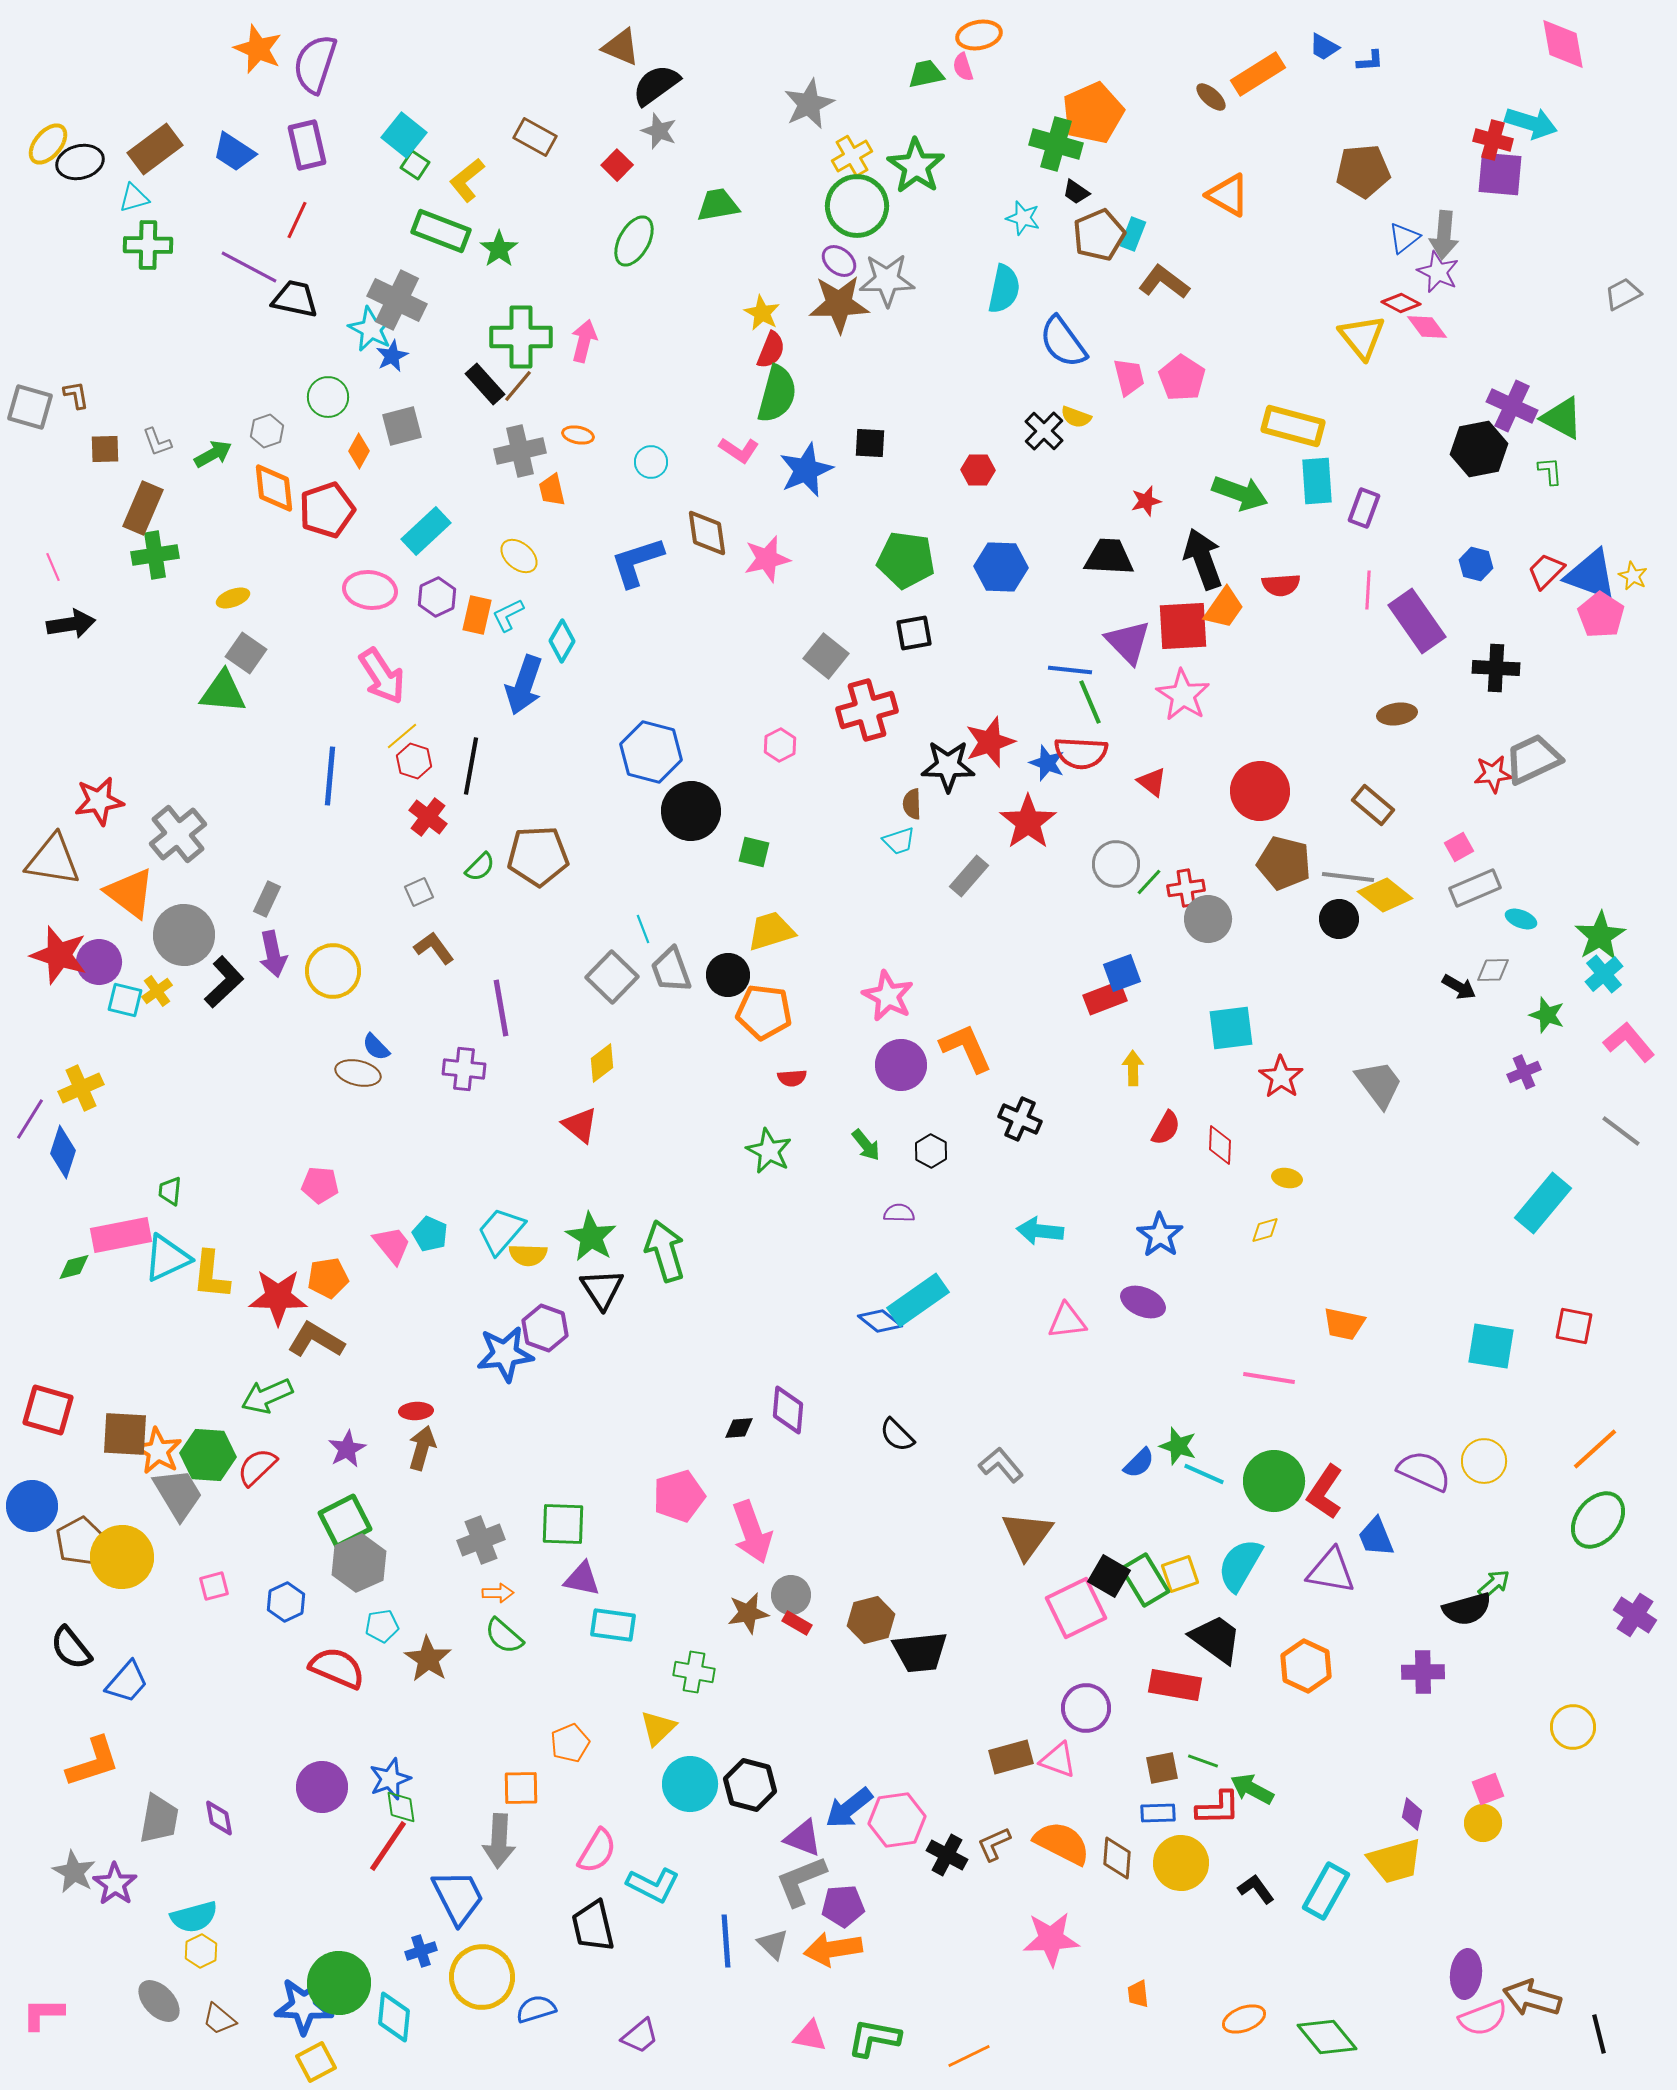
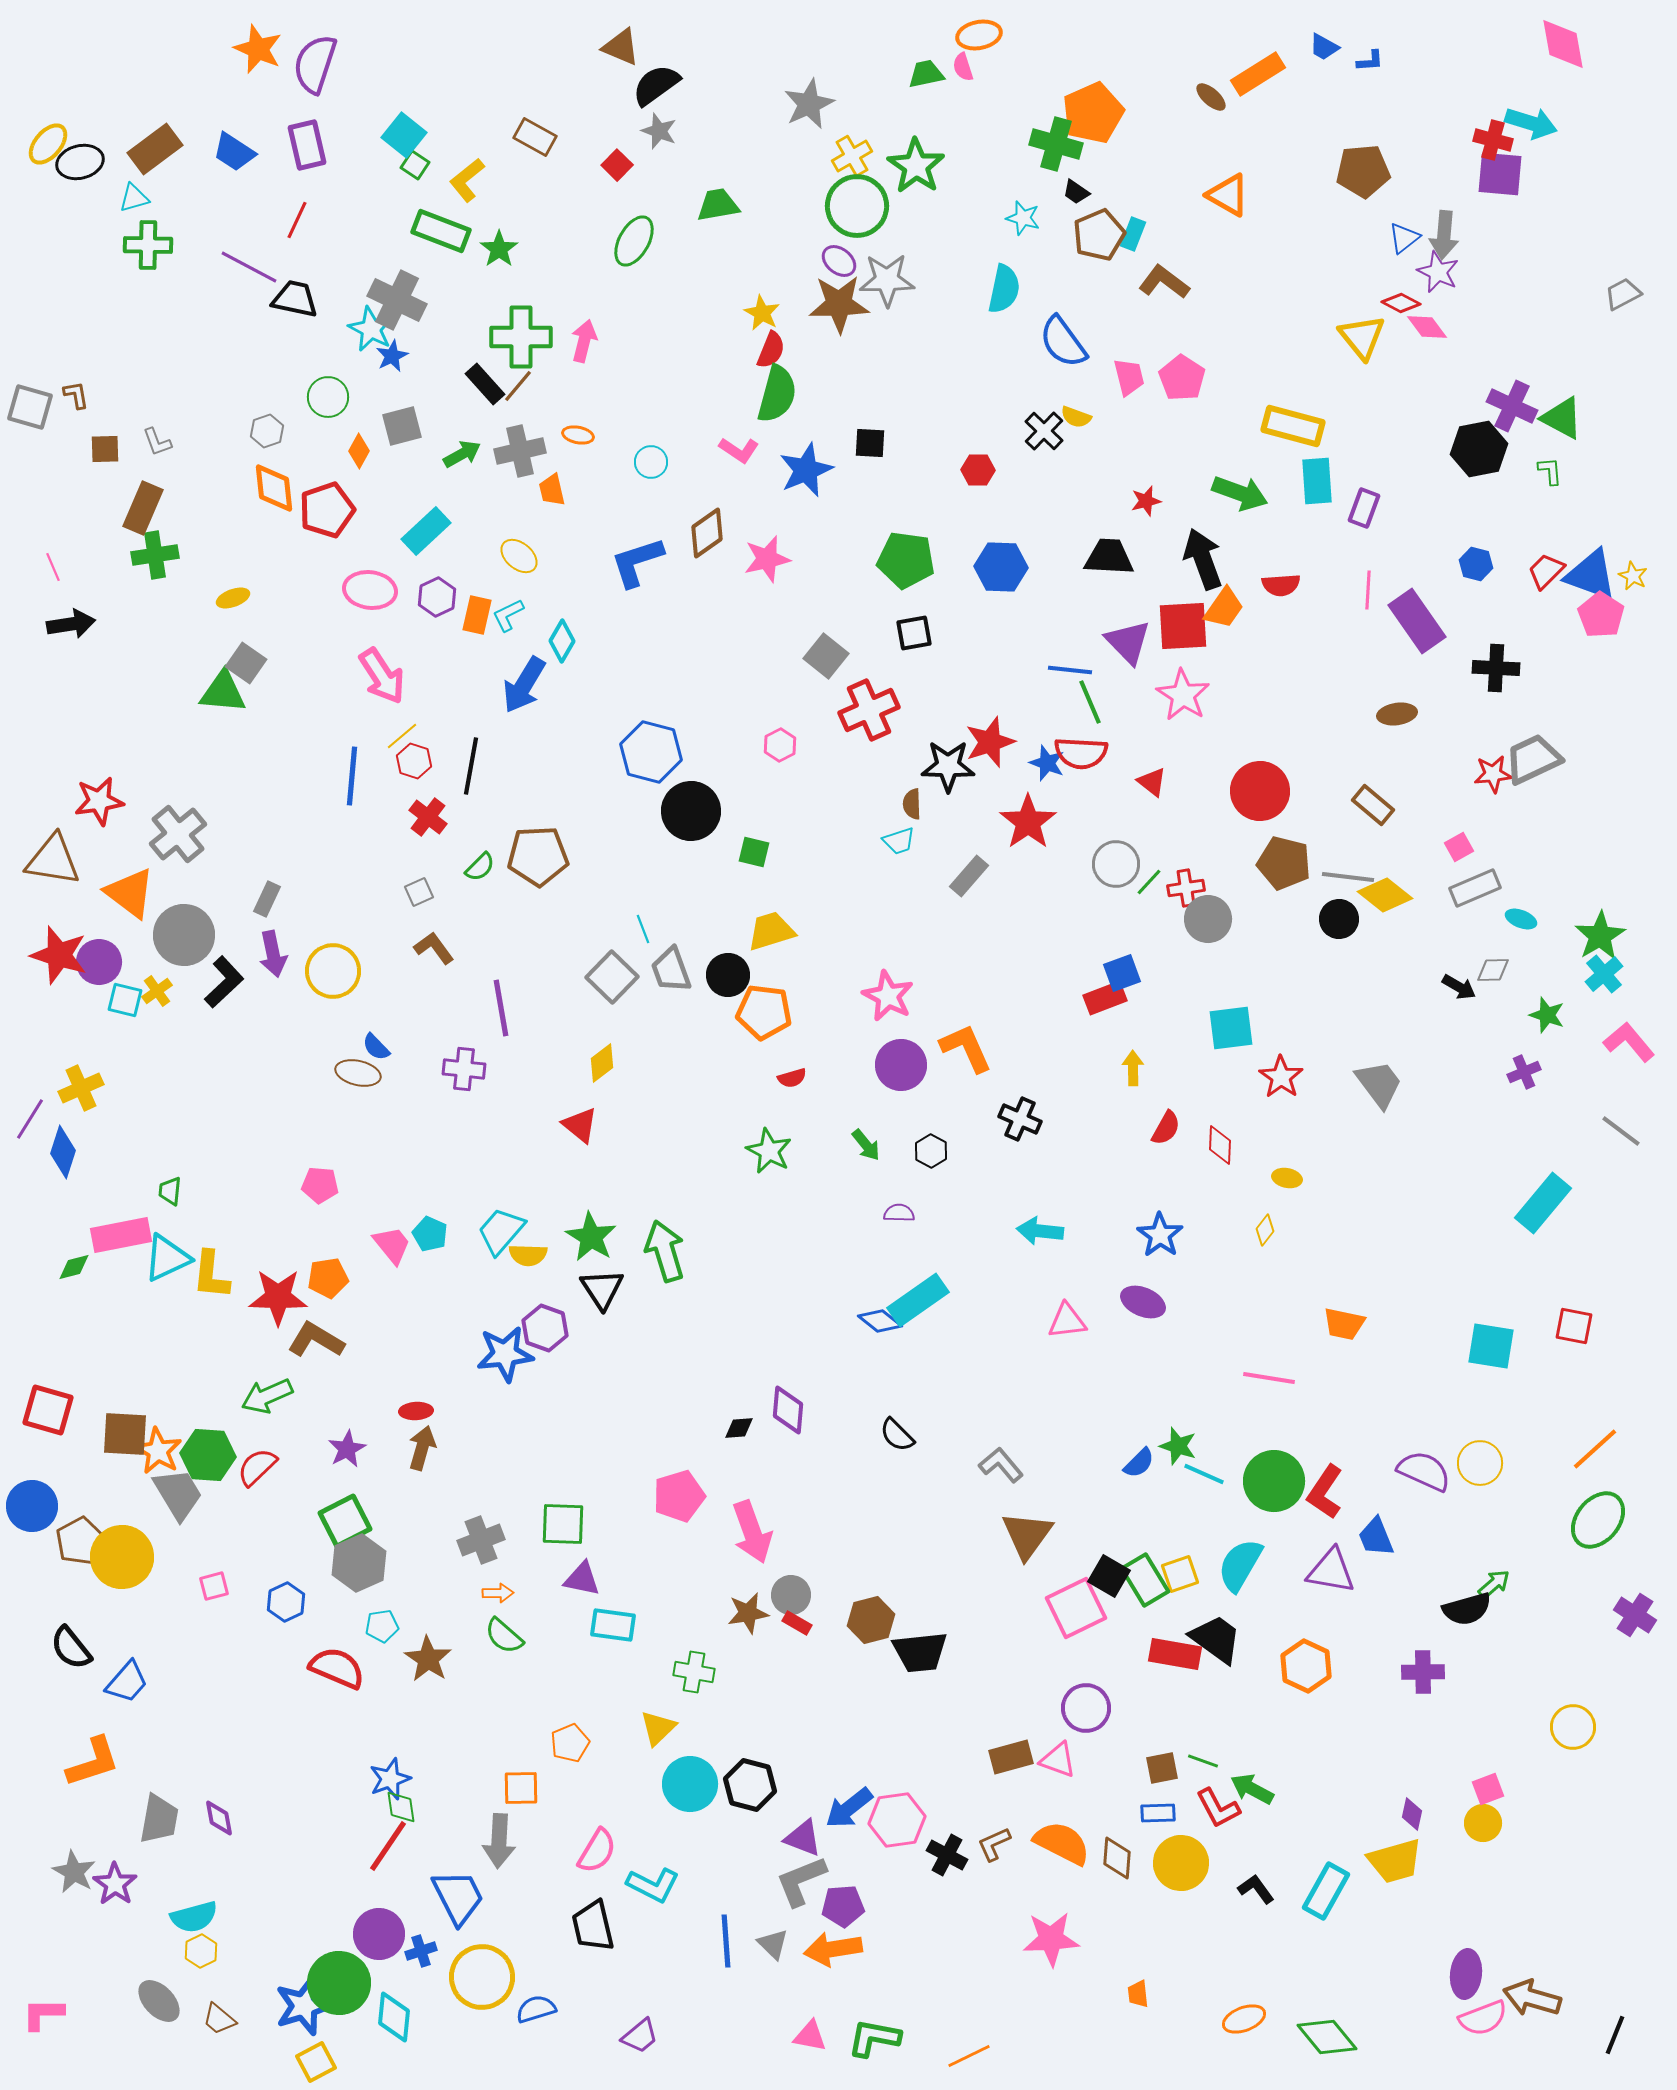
green arrow at (213, 454): moved 249 px right
brown diamond at (707, 533): rotated 63 degrees clockwise
gray square at (246, 653): moved 10 px down
blue arrow at (524, 685): rotated 12 degrees clockwise
red cross at (867, 710): moved 2 px right; rotated 8 degrees counterclockwise
blue line at (330, 776): moved 22 px right
red semicircle at (792, 1078): rotated 12 degrees counterclockwise
yellow diamond at (1265, 1230): rotated 36 degrees counterclockwise
yellow circle at (1484, 1461): moved 4 px left, 2 px down
red rectangle at (1175, 1685): moved 31 px up
purple circle at (322, 1787): moved 57 px right, 147 px down
red L-shape at (1218, 1808): rotated 63 degrees clockwise
blue star at (304, 2006): rotated 20 degrees counterclockwise
black line at (1599, 2034): moved 16 px right, 1 px down; rotated 36 degrees clockwise
